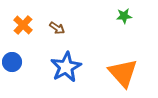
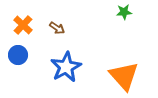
green star: moved 4 px up
blue circle: moved 6 px right, 7 px up
orange triangle: moved 1 px right, 3 px down
